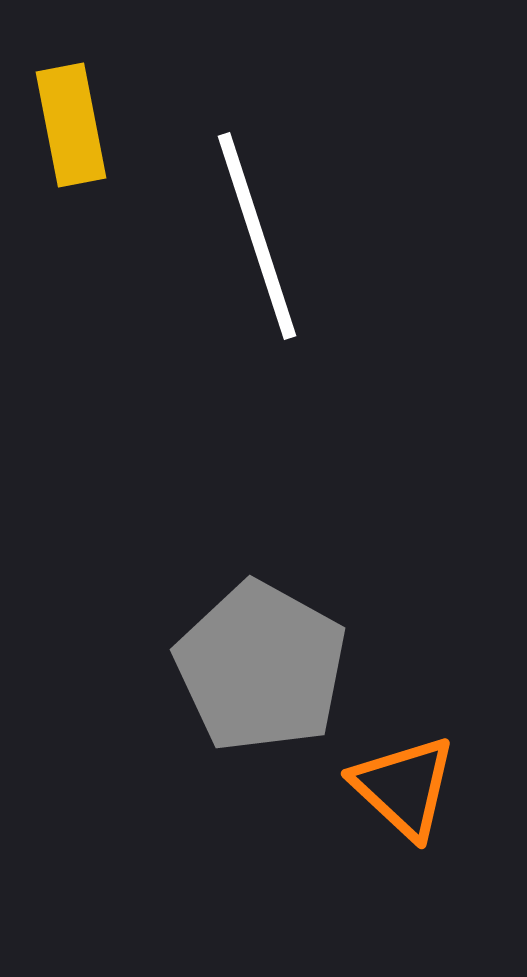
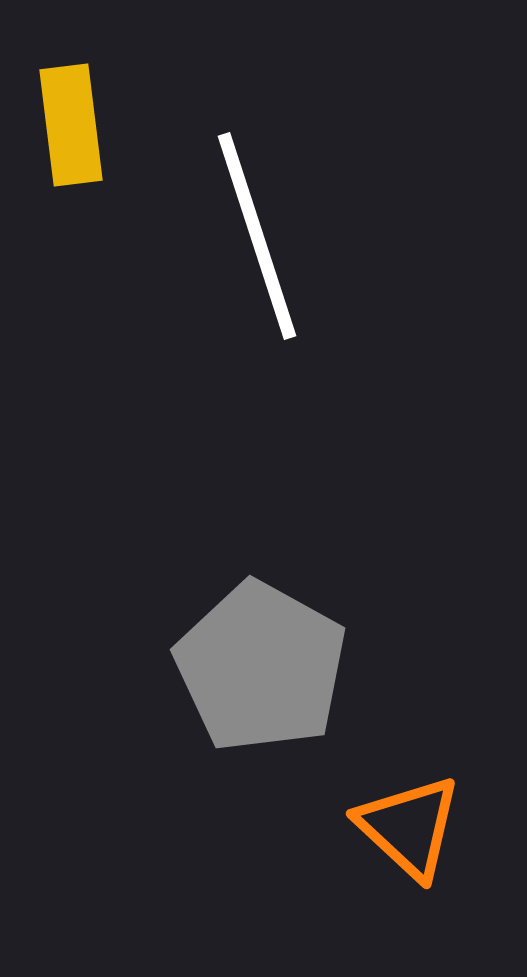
yellow rectangle: rotated 4 degrees clockwise
orange triangle: moved 5 px right, 40 px down
